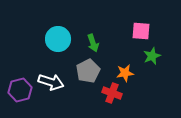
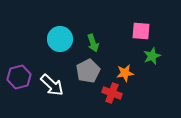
cyan circle: moved 2 px right
white arrow: moved 1 px right, 3 px down; rotated 25 degrees clockwise
purple hexagon: moved 1 px left, 13 px up
